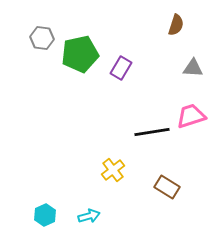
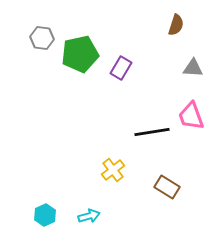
pink trapezoid: rotated 92 degrees counterclockwise
